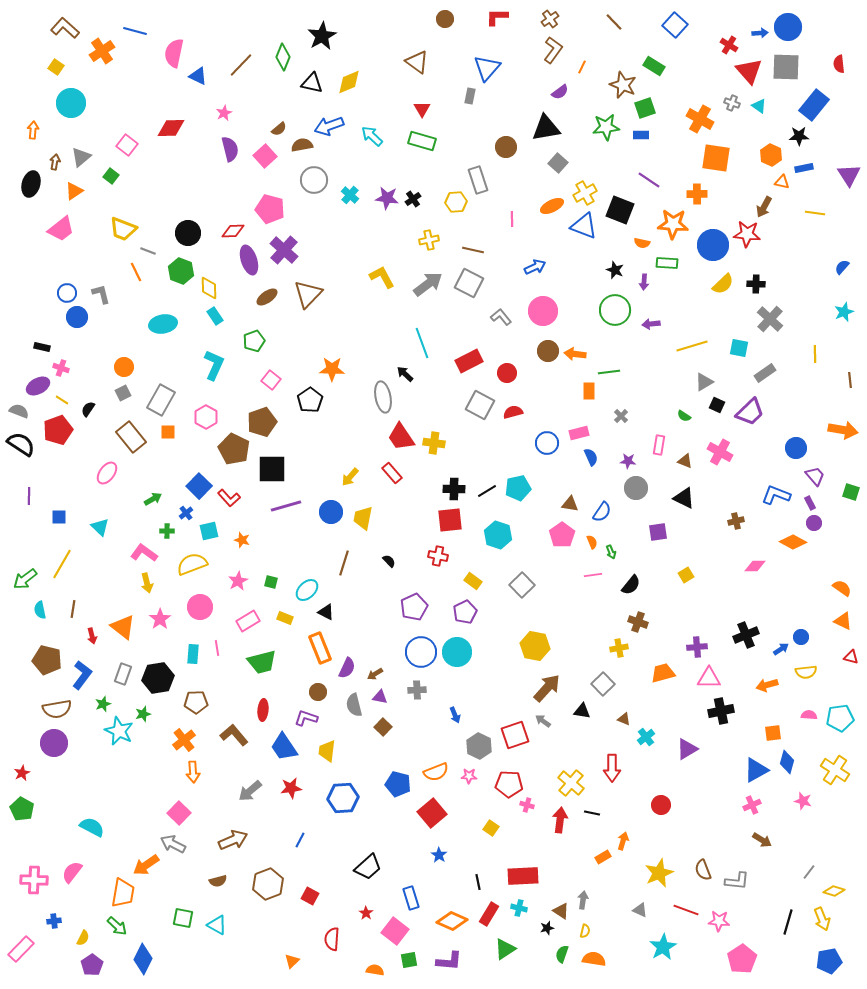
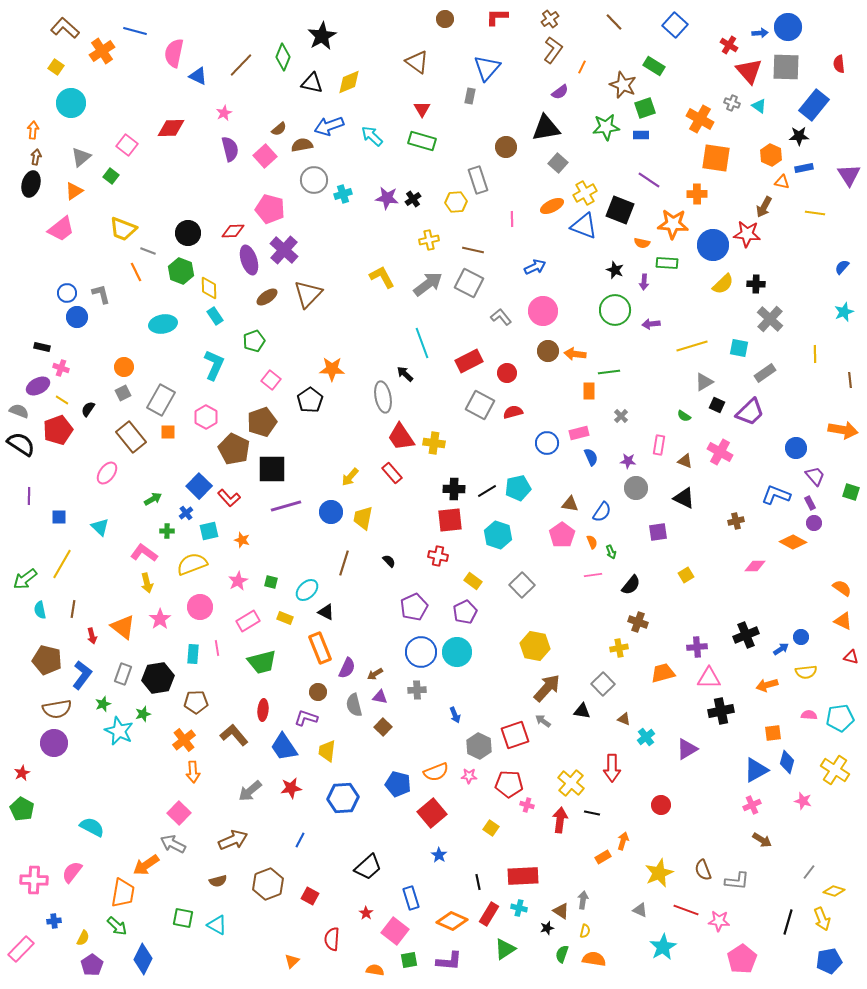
brown arrow at (55, 162): moved 19 px left, 5 px up
cyan cross at (350, 195): moved 7 px left, 1 px up; rotated 30 degrees clockwise
